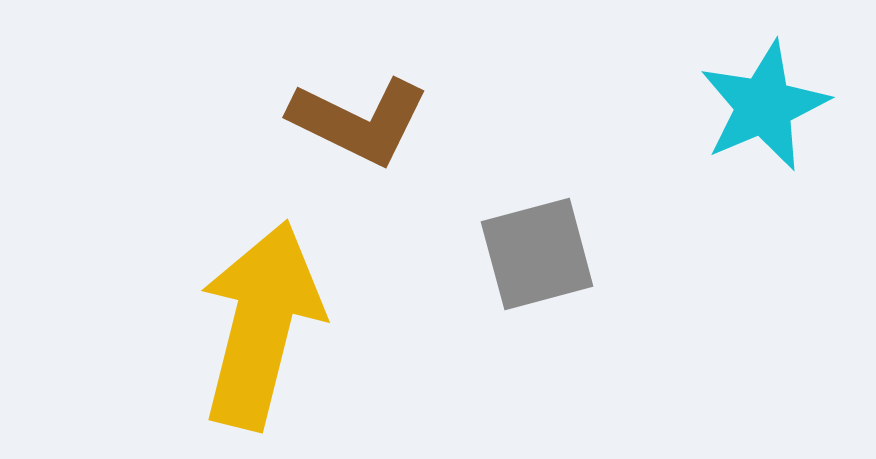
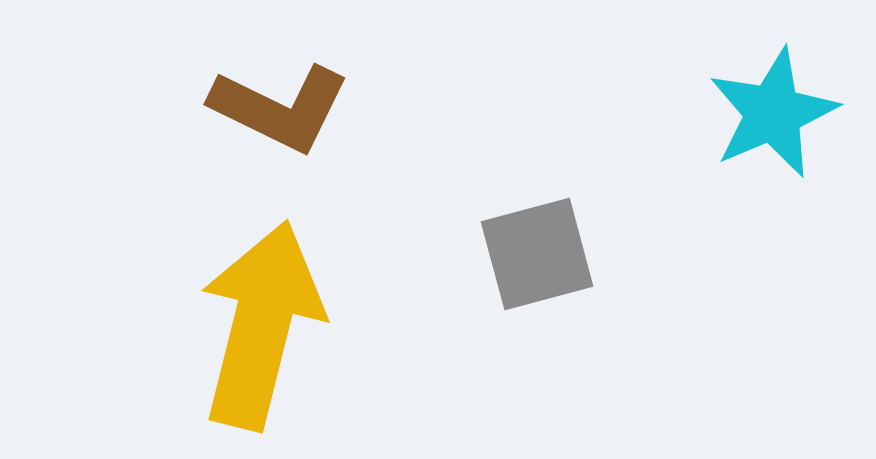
cyan star: moved 9 px right, 7 px down
brown L-shape: moved 79 px left, 13 px up
